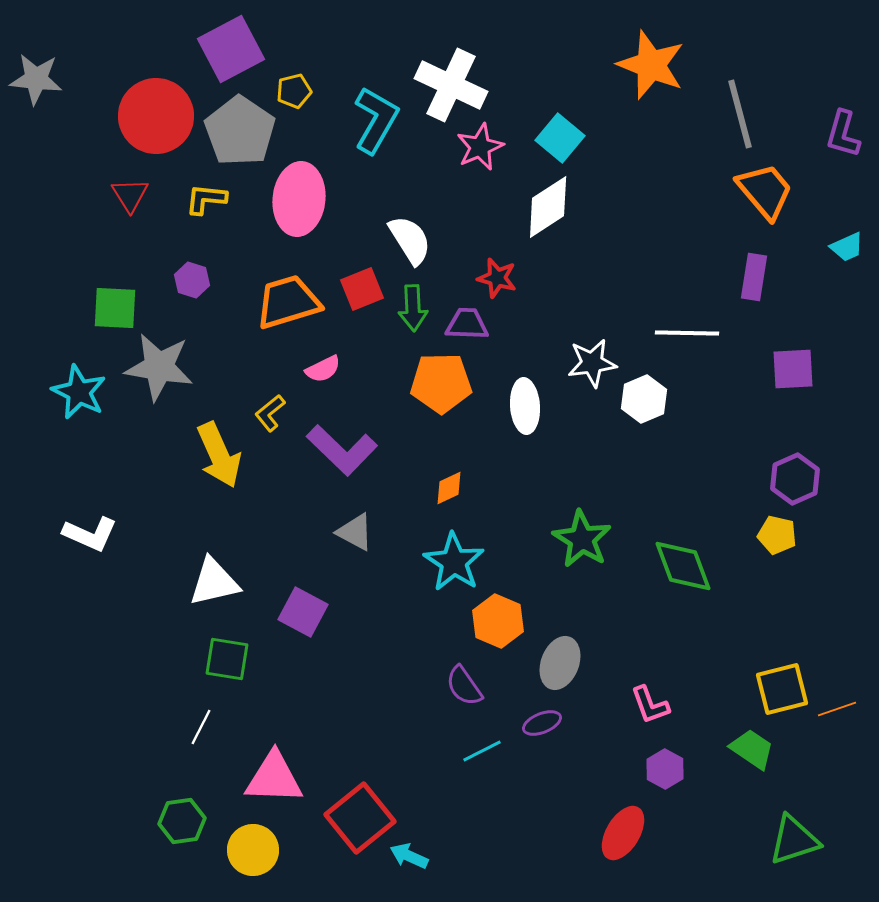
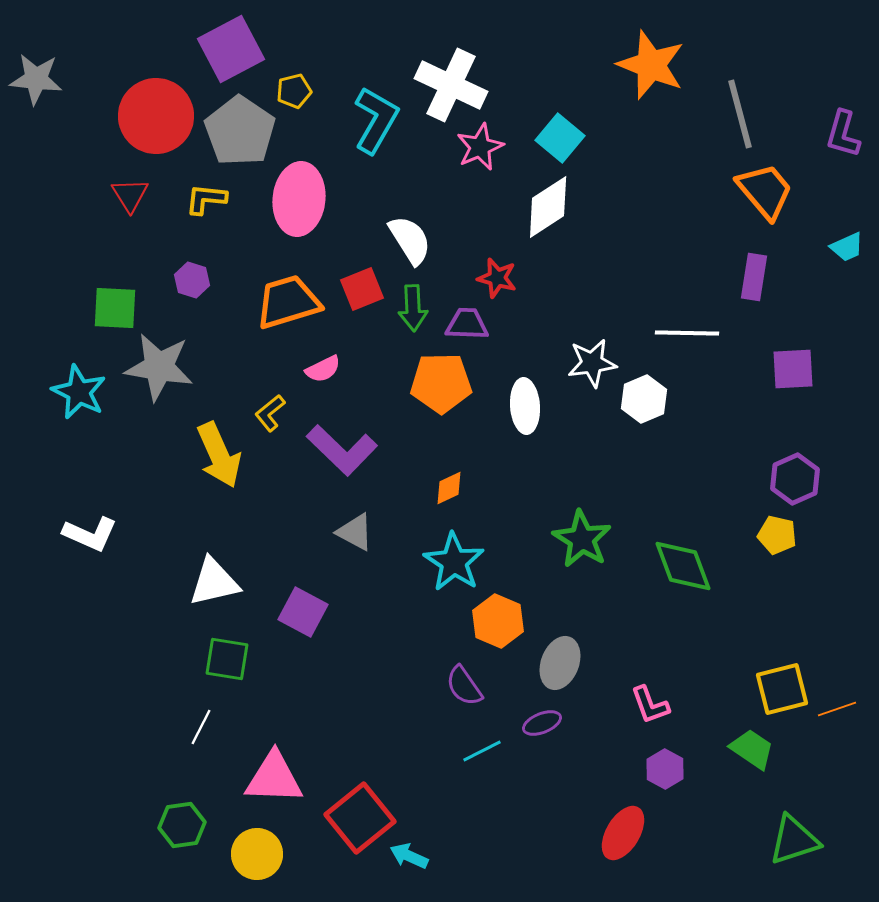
green hexagon at (182, 821): moved 4 px down
yellow circle at (253, 850): moved 4 px right, 4 px down
